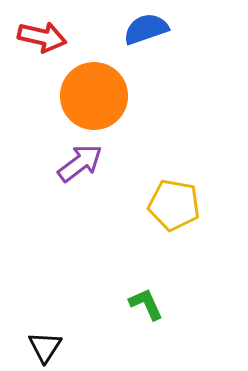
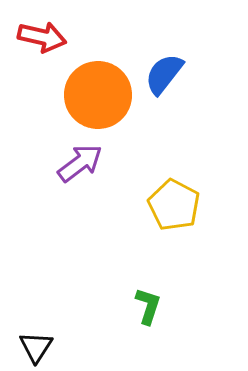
blue semicircle: moved 18 px right, 45 px down; rotated 33 degrees counterclockwise
orange circle: moved 4 px right, 1 px up
yellow pentagon: rotated 18 degrees clockwise
green L-shape: moved 2 px right, 2 px down; rotated 42 degrees clockwise
black triangle: moved 9 px left
